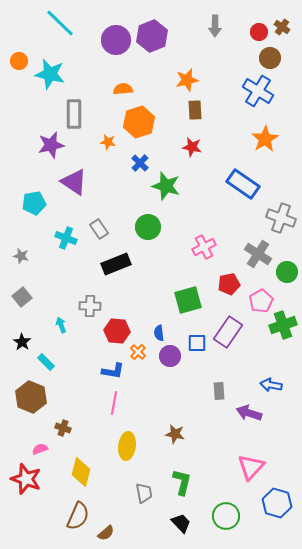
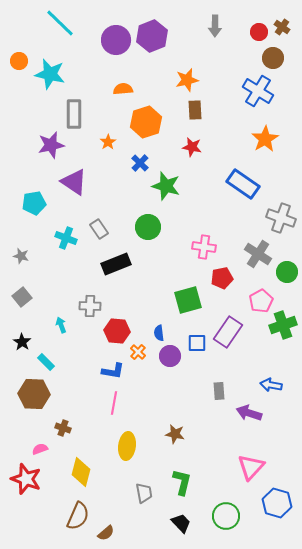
brown circle at (270, 58): moved 3 px right
orange hexagon at (139, 122): moved 7 px right
orange star at (108, 142): rotated 28 degrees clockwise
pink cross at (204, 247): rotated 35 degrees clockwise
red pentagon at (229, 284): moved 7 px left, 6 px up
brown hexagon at (31, 397): moved 3 px right, 3 px up; rotated 20 degrees counterclockwise
